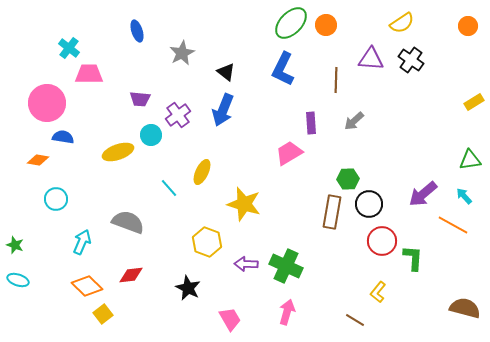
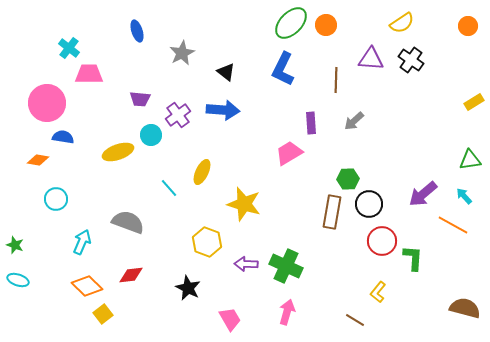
blue arrow at (223, 110): rotated 108 degrees counterclockwise
